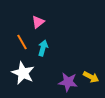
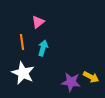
orange line: rotated 21 degrees clockwise
purple star: moved 3 px right
